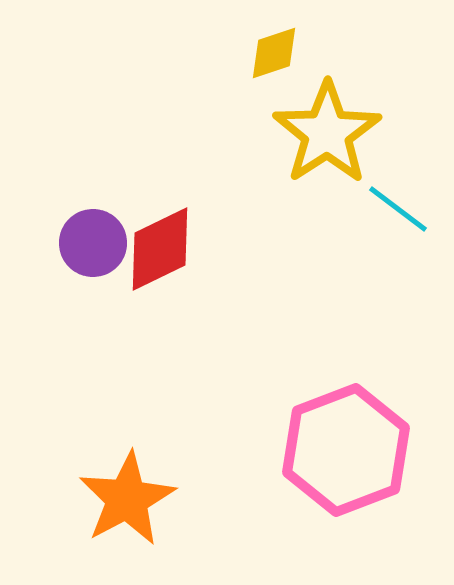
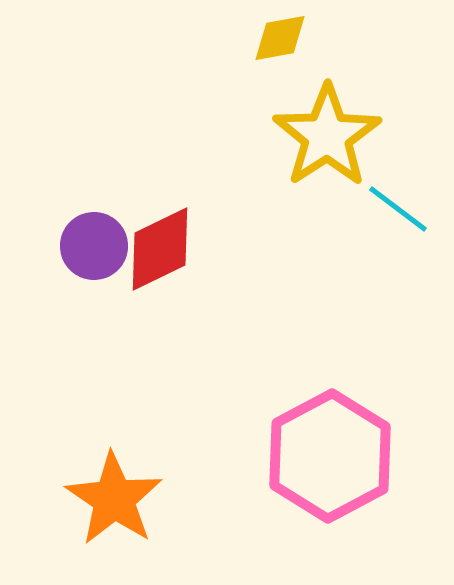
yellow diamond: moved 6 px right, 15 px up; rotated 8 degrees clockwise
yellow star: moved 3 px down
purple circle: moved 1 px right, 3 px down
pink hexagon: moved 16 px left, 6 px down; rotated 7 degrees counterclockwise
orange star: moved 13 px left; rotated 10 degrees counterclockwise
